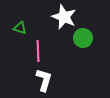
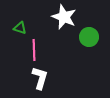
green circle: moved 6 px right, 1 px up
pink line: moved 4 px left, 1 px up
white L-shape: moved 4 px left, 2 px up
